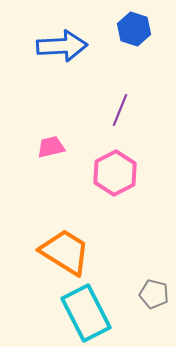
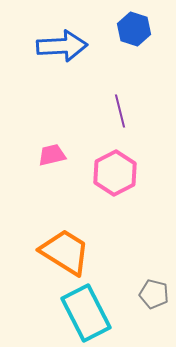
purple line: moved 1 px down; rotated 36 degrees counterclockwise
pink trapezoid: moved 1 px right, 8 px down
